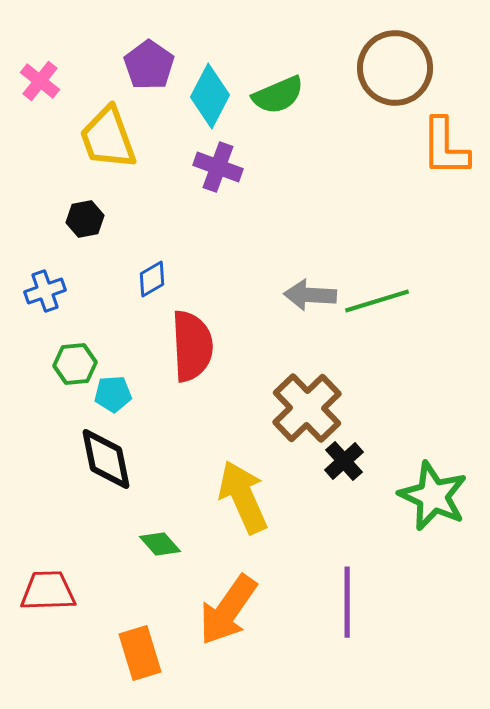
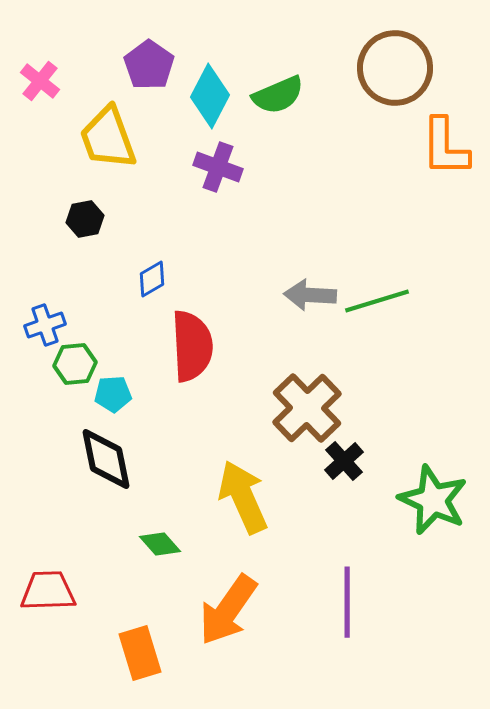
blue cross: moved 34 px down
green star: moved 4 px down
